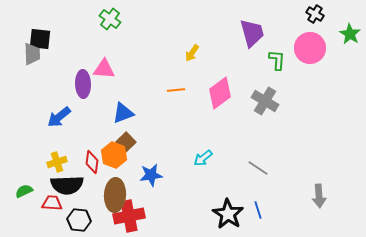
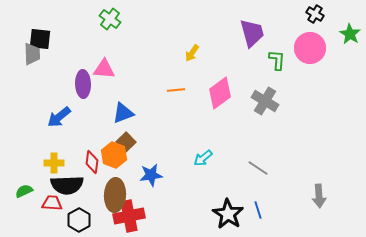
yellow cross: moved 3 px left, 1 px down; rotated 18 degrees clockwise
black hexagon: rotated 25 degrees clockwise
